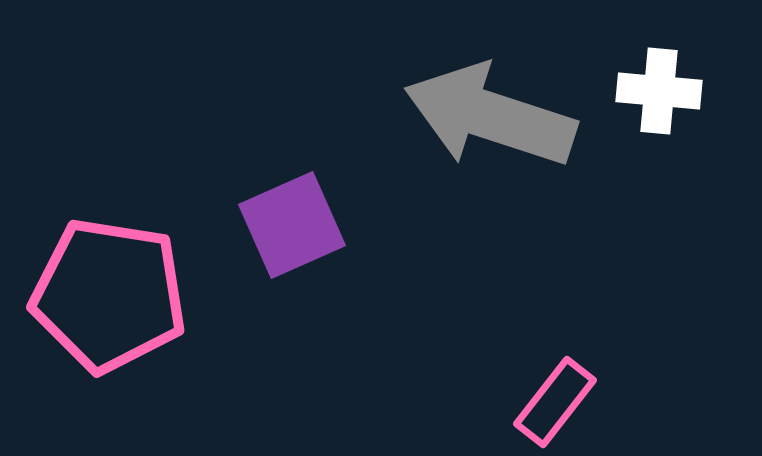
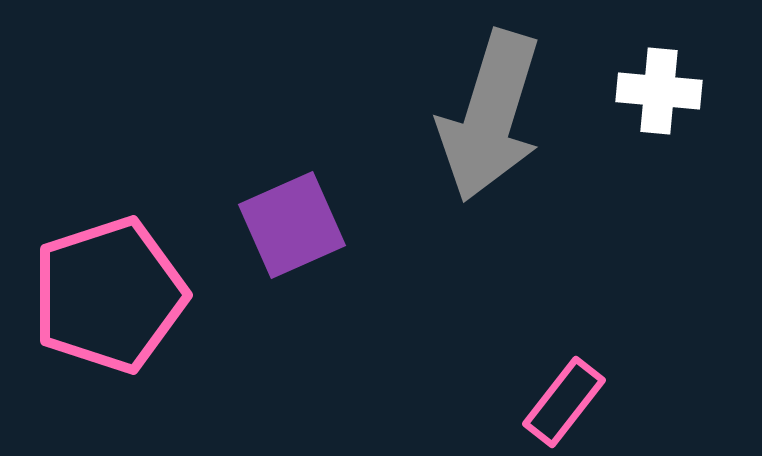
gray arrow: rotated 91 degrees counterclockwise
pink pentagon: rotated 27 degrees counterclockwise
pink rectangle: moved 9 px right
